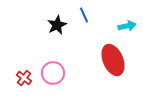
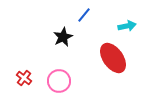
blue line: rotated 63 degrees clockwise
black star: moved 6 px right, 12 px down
red ellipse: moved 2 px up; rotated 12 degrees counterclockwise
pink circle: moved 6 px right, 8 px down
